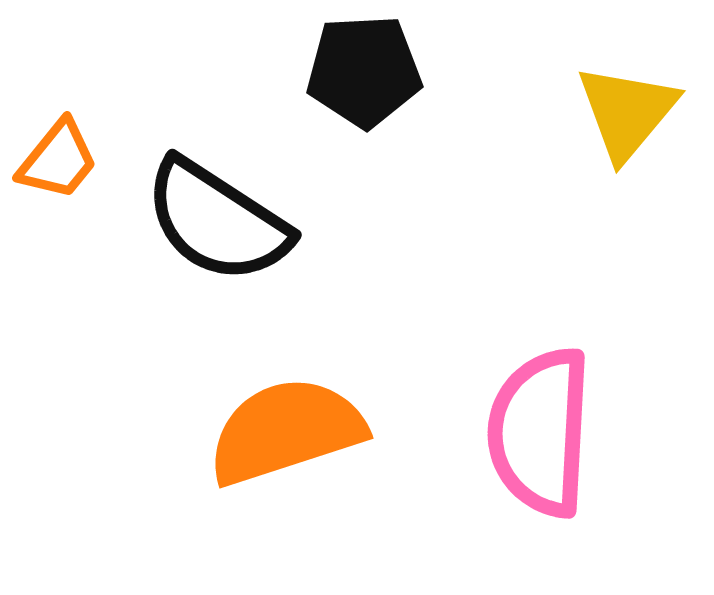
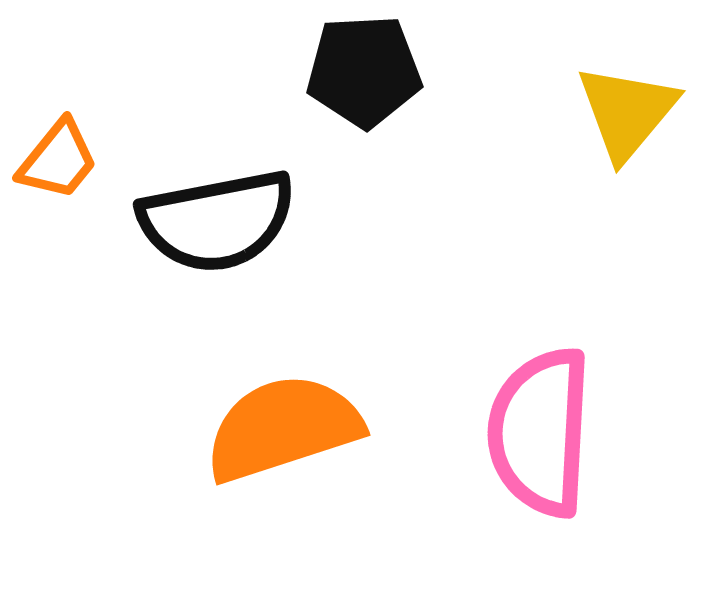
black semicircle: rotated 44 degrees counterclockwise
orange semicircle: moved 3 px left, 3 px up
